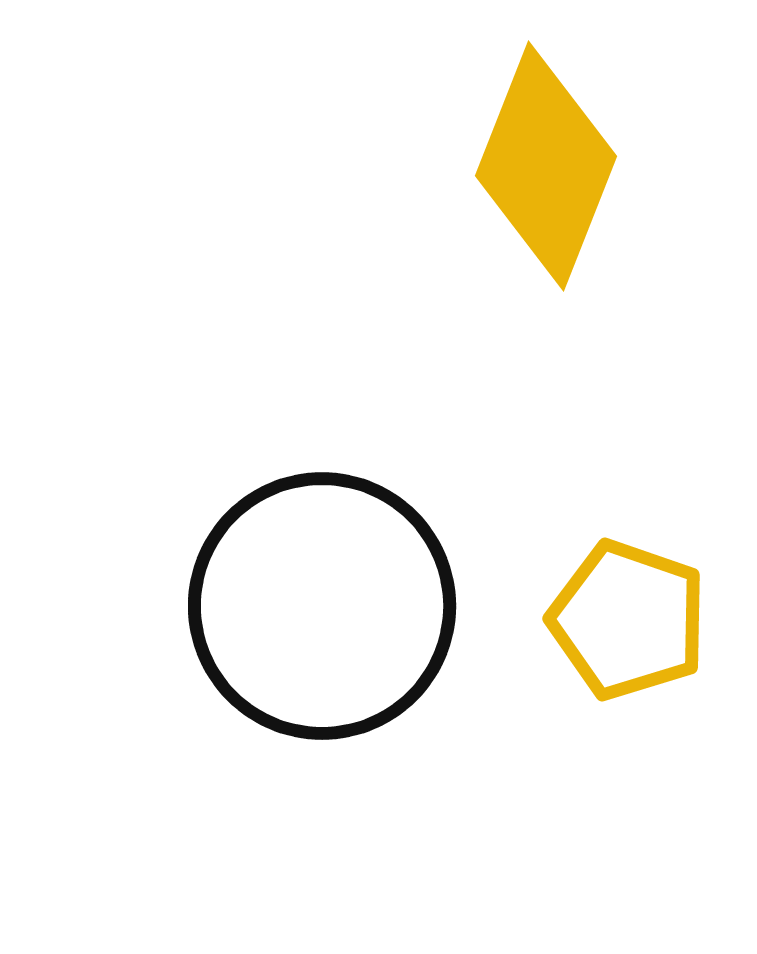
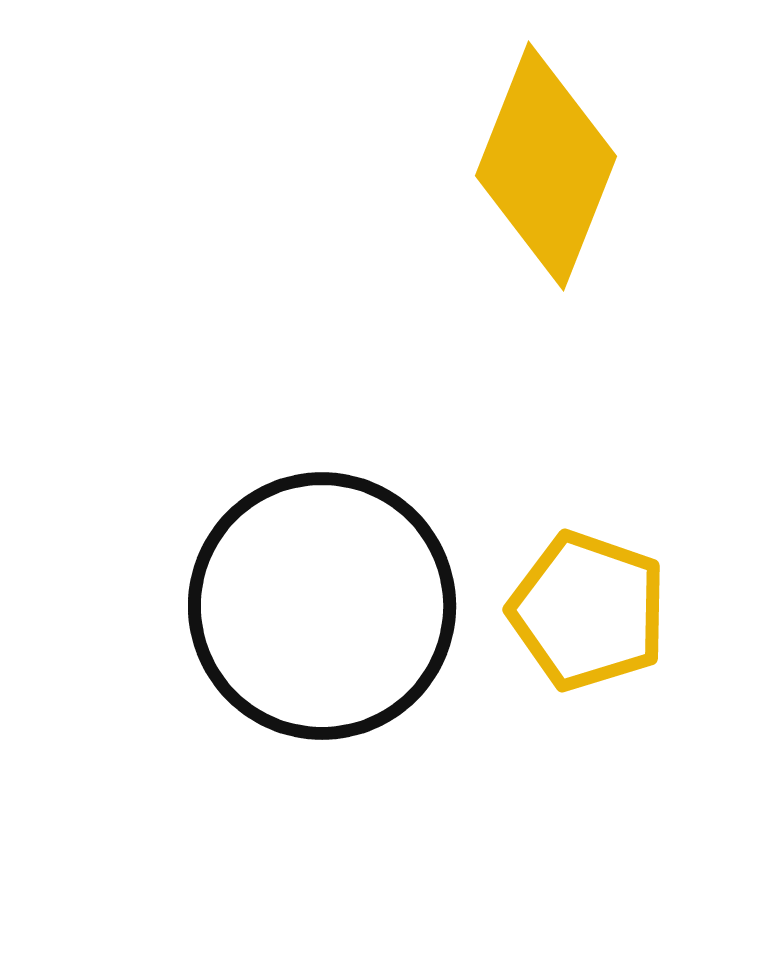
yellow pentagon: moved 40 px left, 9 px up
